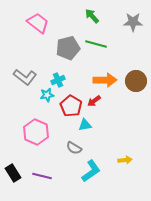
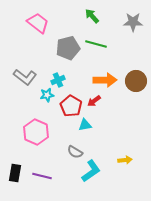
gray semicircle: moved 1 px right, 4 px down
black rectangle: moved 2 px right; rotated 42 degrees clockwise
